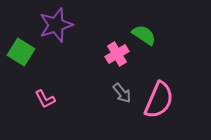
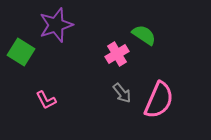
pink L-shape: moved 1 px right, 1 px down
